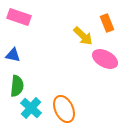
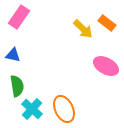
pink rectangle: rotated 75 degrees counterclockwise
orange rectangle: rotated 30 degrees counterclockwise
yellow arrow: moved 7 px up
pink ellipse: moved 1 px right, 7 px down
green semicircle: rotated 15 degrees counterclockwise
cyan cross: moved 1 px right, 1 px down
